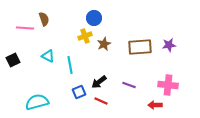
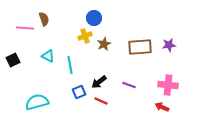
red arrow: moved 7 px right, 2 px down; rotated 24 degrees clockwise
